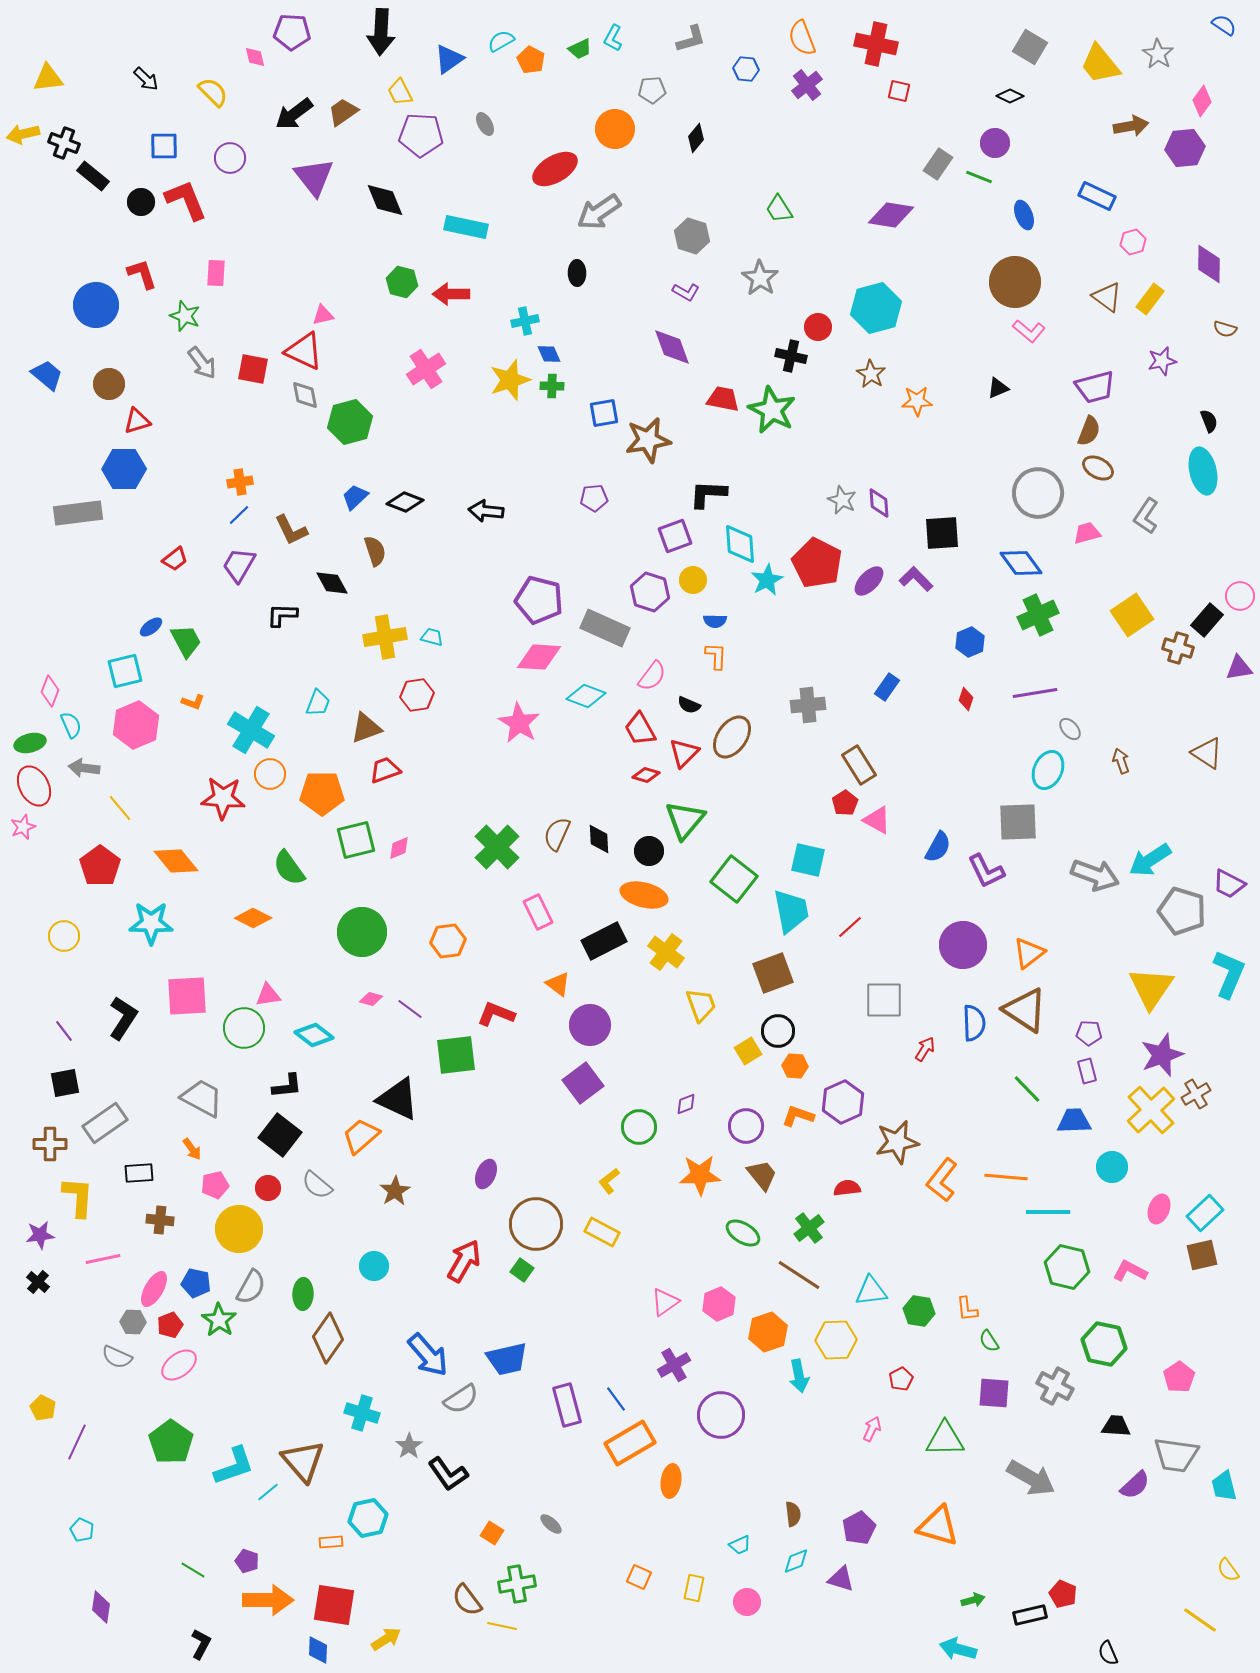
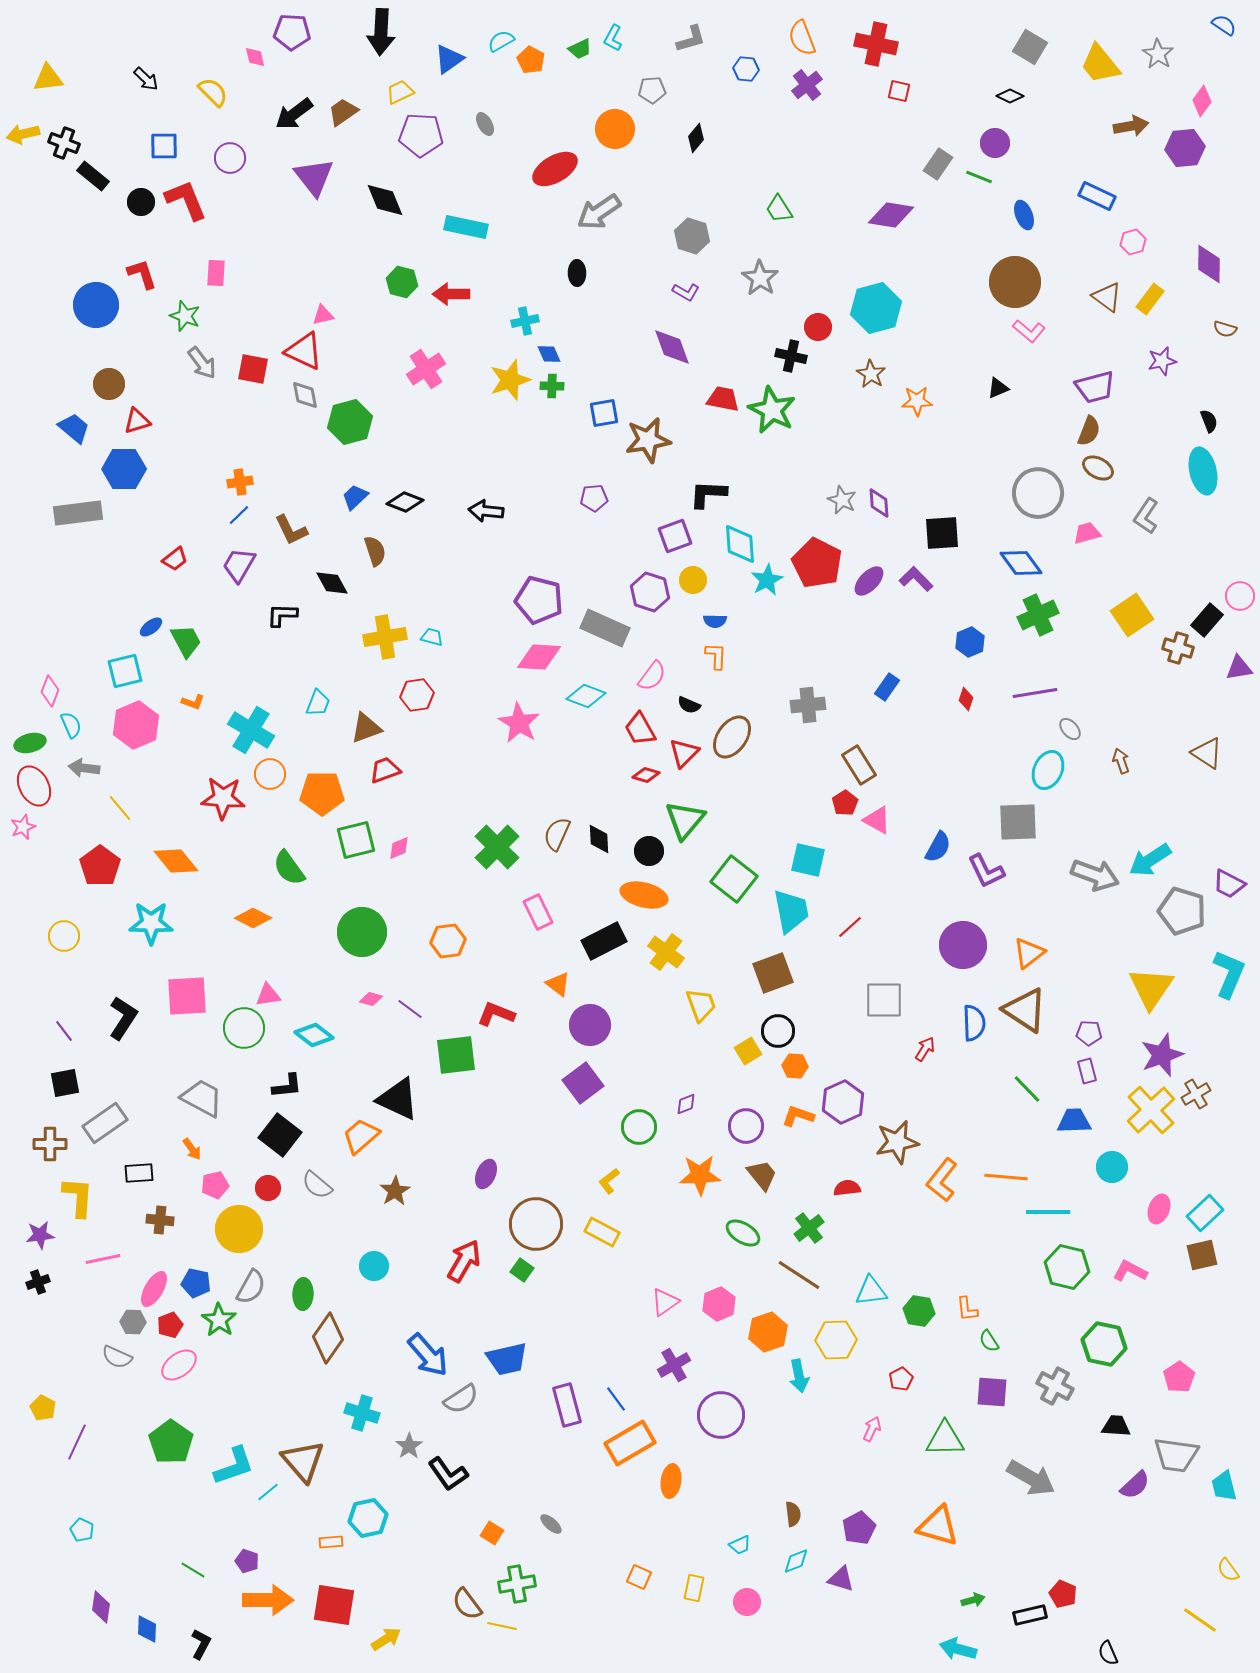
yellow trapezoid at (400, 92): rotated 92 degrees clockwise
blue trapezoid at (47, 375): moved 27 px right, 53 px down
black cross at (38, 1282): rotated 30 degrees clockwise
purple square at (994, 1393): moved 2 px left, 1 px up
brown semicircle at (467, 1600): moved 4 px down
blue diamond at (318, 1650): moved 171 px left, 21 px up
